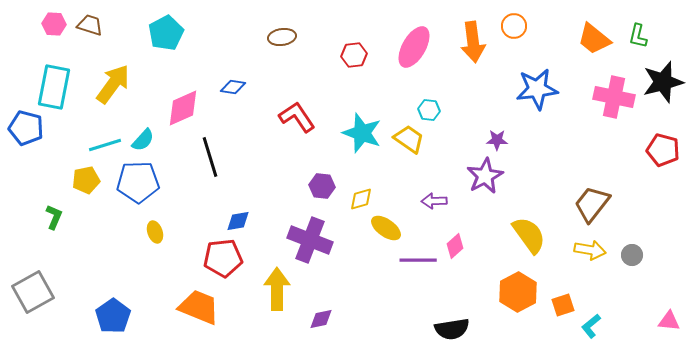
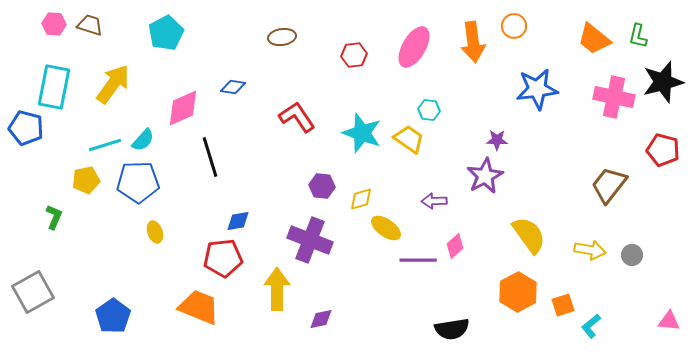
brown trapezoid at (592, 204): moved 17 px right, 19 px up
